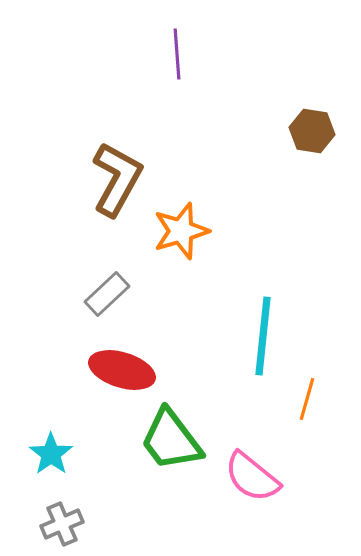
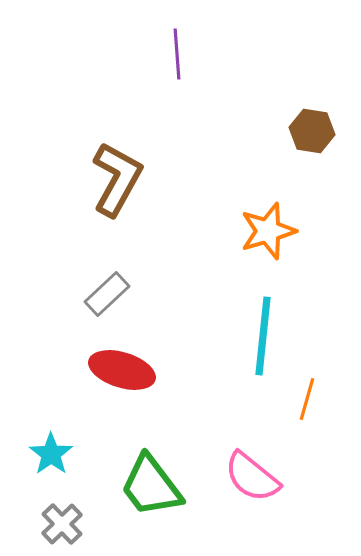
orange star: moved 87 px right
green trapezoid: moved 20 px left, 46 px down
gray cross: rotated 21 degrees counterclockwise
